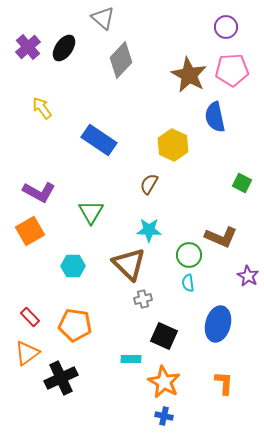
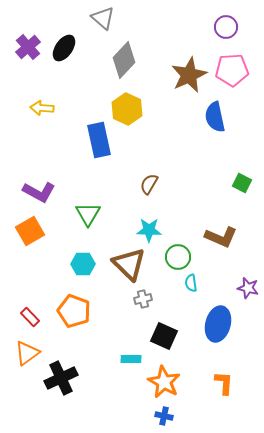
gray diamond: moved 3 px right
brown star: rotated 18 degrees clockwise
yellow arrow: rotated 50 degrees counterclockwise
blue rectangle: rotated 44 degrees clockwise
yellow hexagon: moved 46 px left, 36 px up
green triangle: moved 3 px left, 2 px down
green circle: moved 11 px left, 2 px down
cyan hexagon: moved 10 px right, 2 px up
purple star: moved 12 px down; rotated 15 degrees counterclockwise
cyan semicircle: moved 3 px right
orange pentagon: moved 1 px left, 14 px up; rotated 12 degrees clockwise
